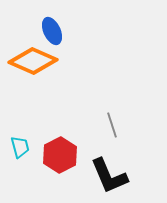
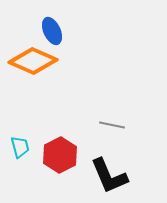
gray line: rotated 60 degrees counterclockwise
